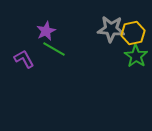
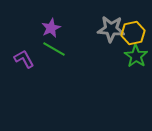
purple star: moved 5 px right, 3 px up
